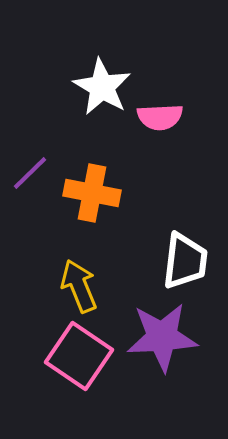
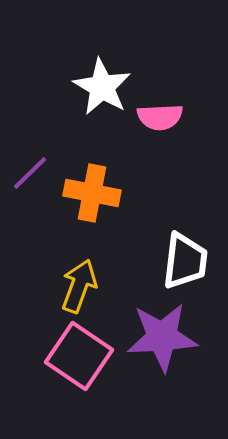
yellow arrow: rotated 42 degrees clockwise
